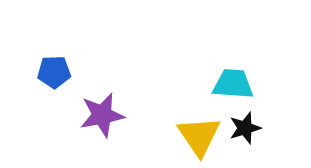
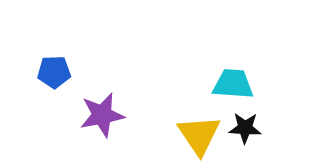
black star: rotated 20 degrees clockwise
yellow triangle: moved 1 px up
